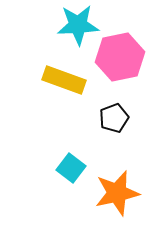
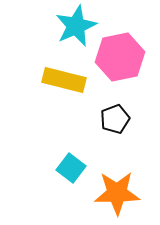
cyan star: moved 2 px left, 1 px down; rotated 21 degrees counterclockwise
yellow rectangle: rotated 6 degrees counterclockwise
black pentagon: moved 1 px right, 1 px down
orange star: rotated 12 degrees clockwise
